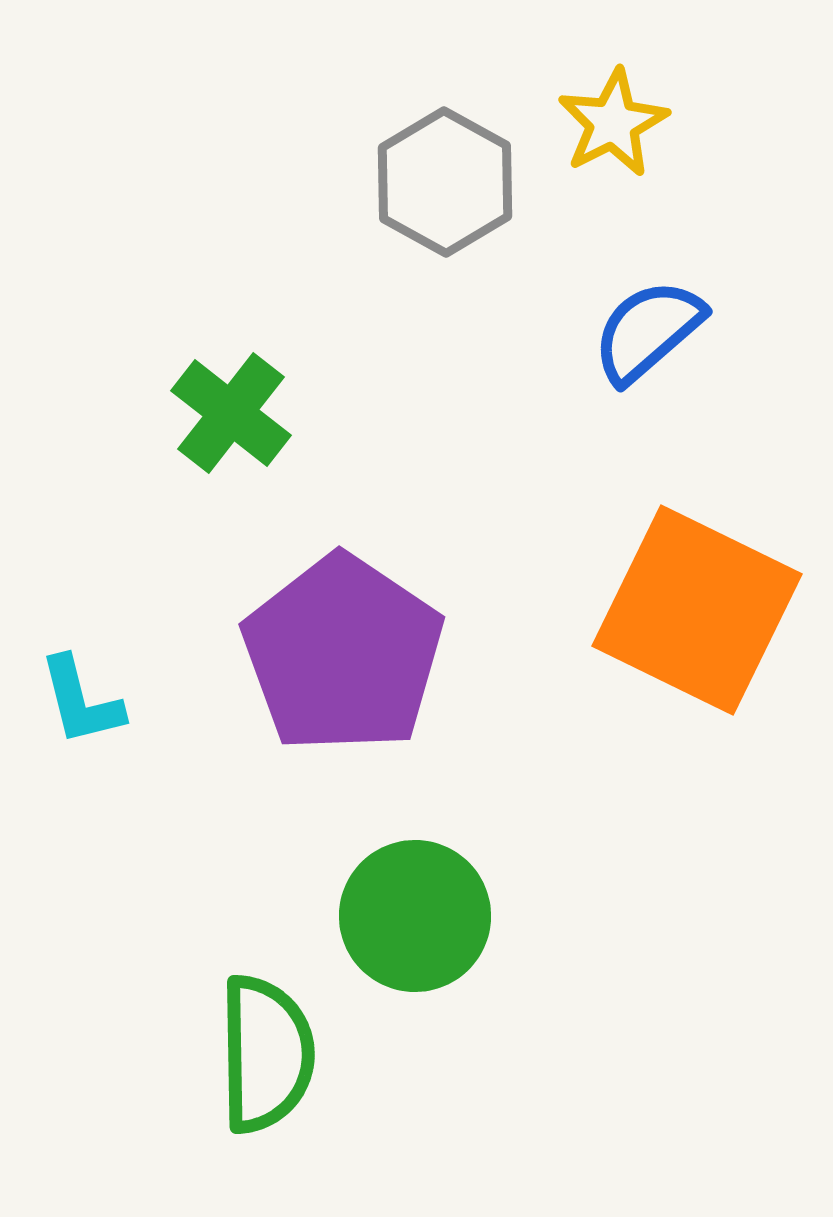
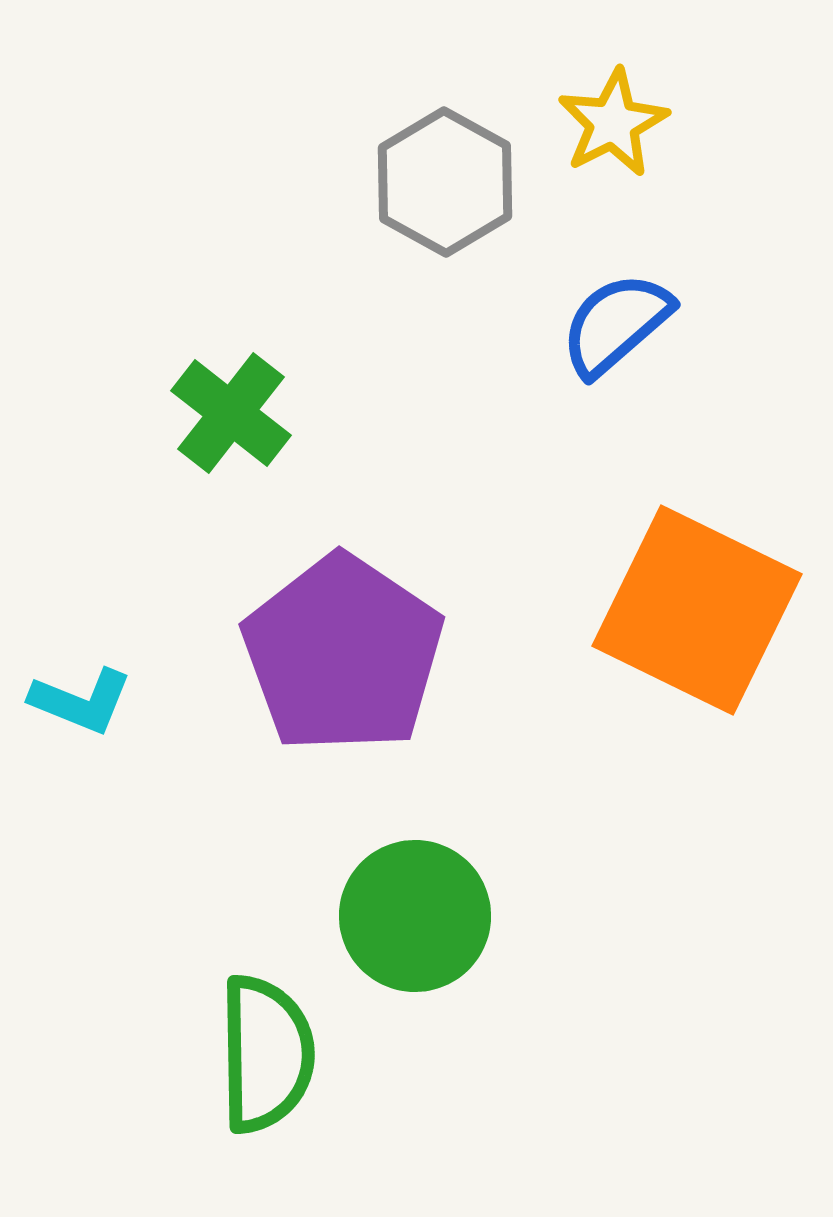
blue semicircle: moved 32 px left, 7 px up
cyan L-shape: rotated 54 degrees counterclockwise
